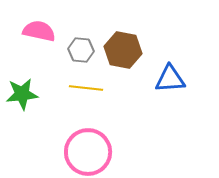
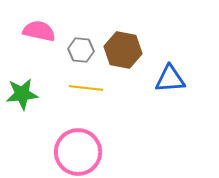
pink circle: moved 10 px left
